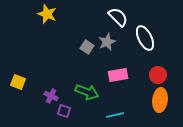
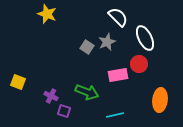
red circle: moved 19 px left, 11 px up
